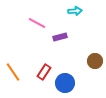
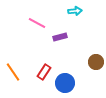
brown circle: moved 1 px right, 1 px down
